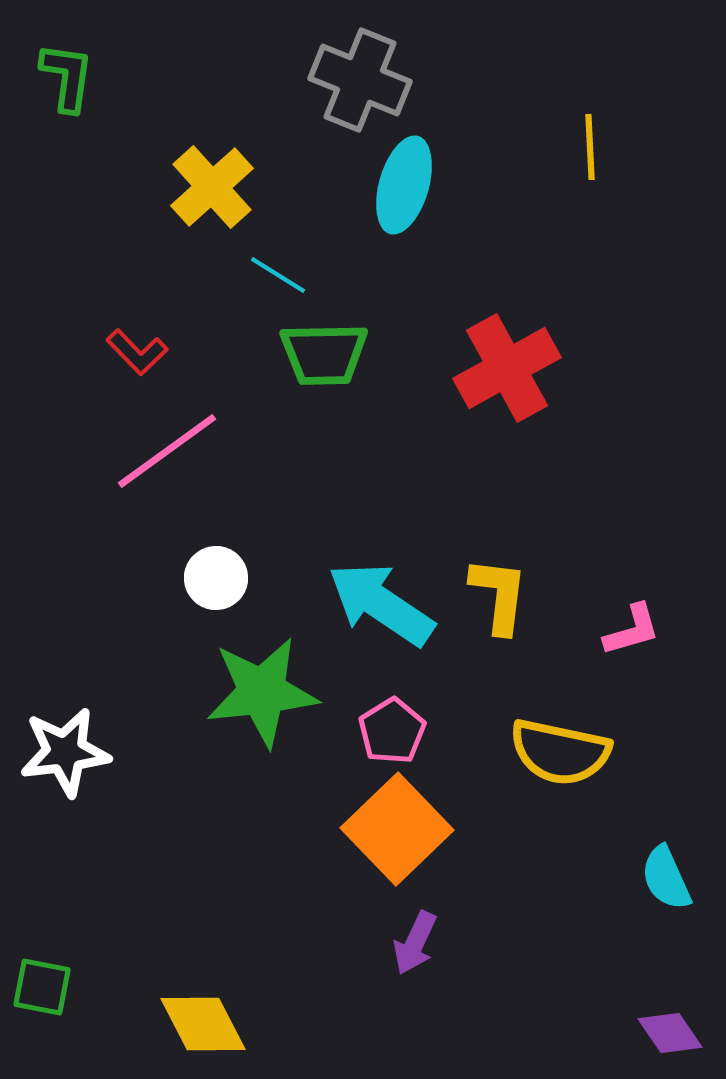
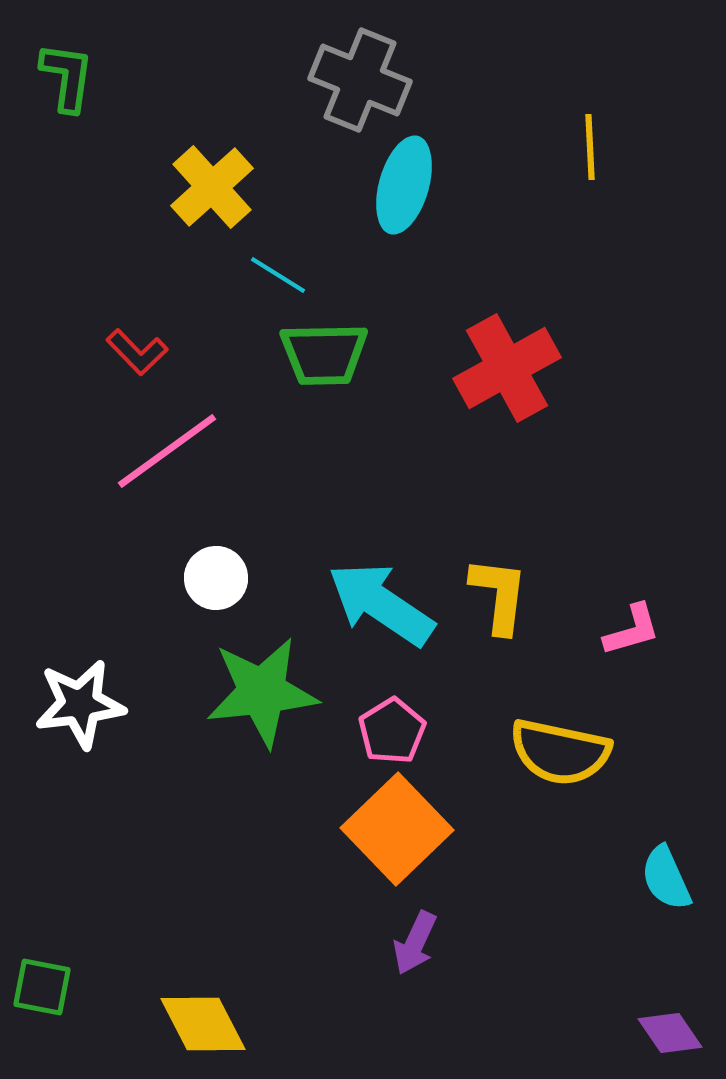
white star: moved 15 px right, 48 px up
